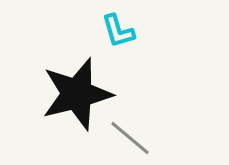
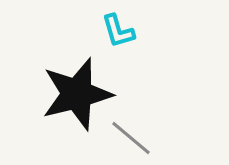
gray line: moved 1 px right
